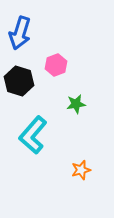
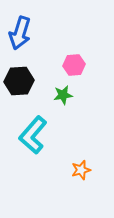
pink hexagon: moved 18 px right; rotated 15 degrees clockwise
black hexagon: rotated 20 degrees counterclockwise
green star: moved 13 px left, 9 px up
